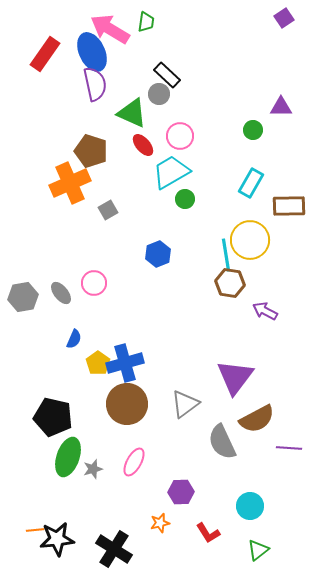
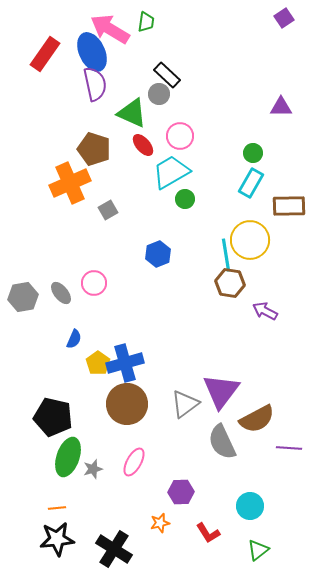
green circle at (253, 130): moved 23 px down
brown pentagon at (91, 151): moved 3 px right, 2 px up
purple triangle at (235, 377): moved 14 px left, 14 px down
orange line at (35, 530): moved 22 px right, 22 px up
